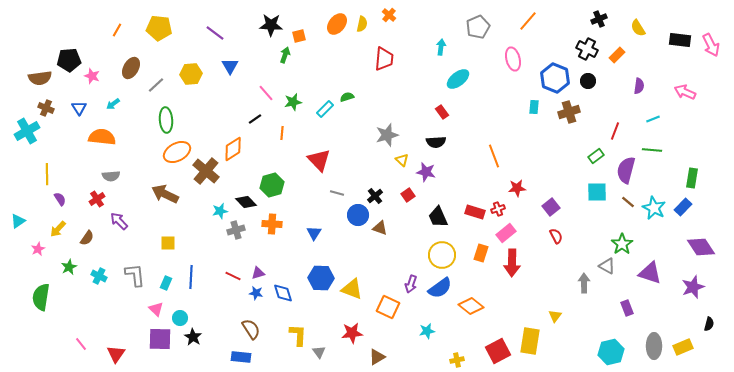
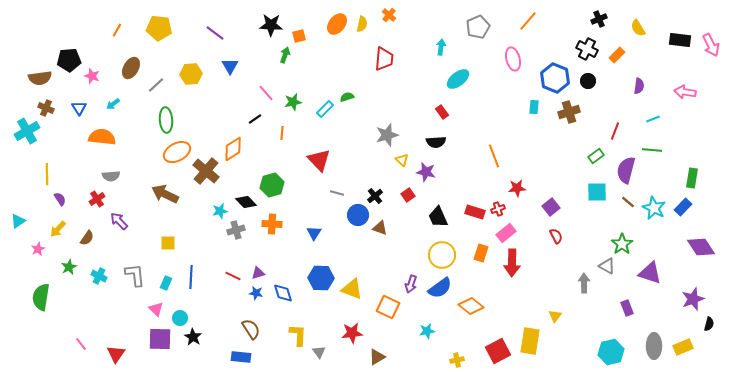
pink arrow at (685, 92): rotated 15 degrees counterclockwise
purple star at (693, 287): moved 12 px down
